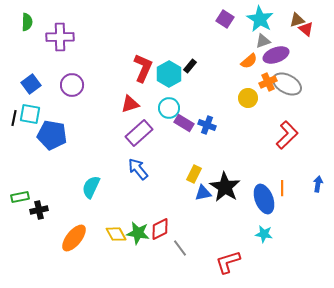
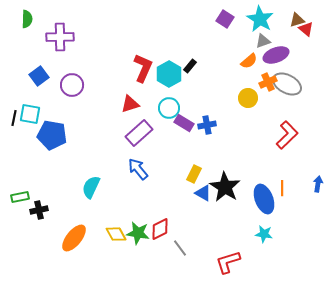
green semicircle at (27, 22): moved 3 px up
blue square at (31, 84): moved 8 px right, 8 px up
blue cross at (207, 125): rotated 30 degrees counterclockwise
blue triangle at (203, 193): rotated 42 degrees clockwise
